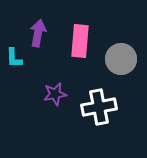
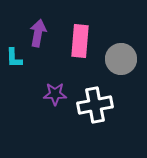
purple star: rotated 10 degrees clockwise
white cross: moved 4 px left, 2 px up
